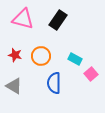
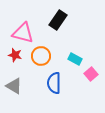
pink triangle: moved 14 px down
